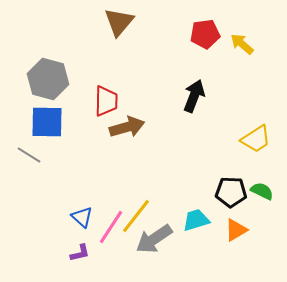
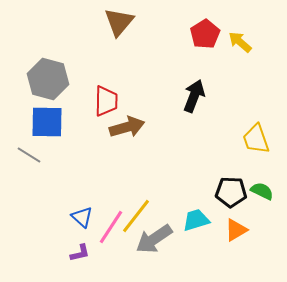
red pentagon: rotated 24 degrees counterclockwise
yellow arrow: moved 2 px left, 2 px up
yellow trapezoid: rotated 104 degrees clockwise
